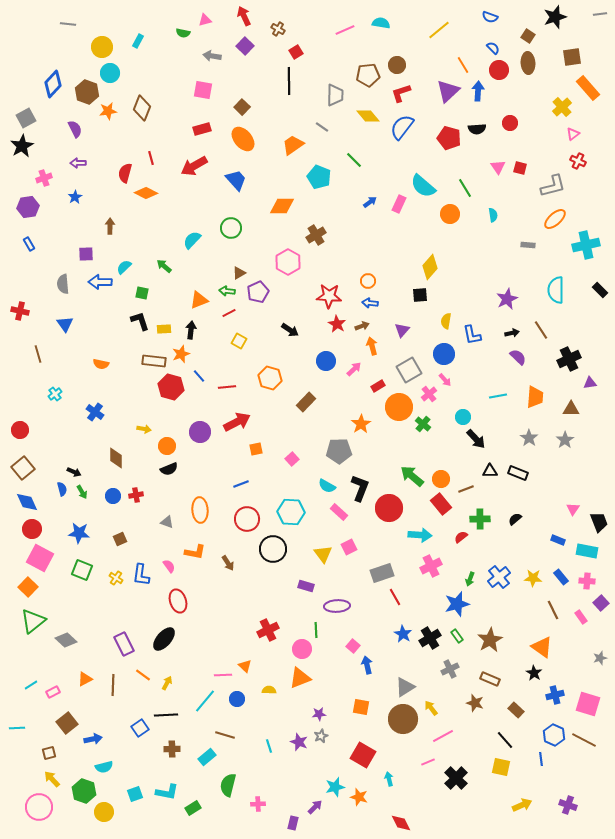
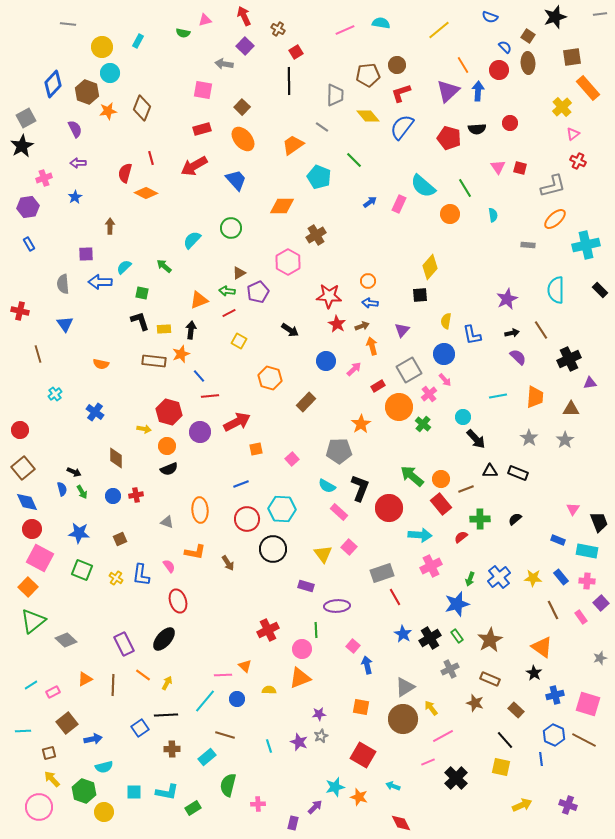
blue semicircle at (493, 48): moved 12 px right, 1 px up
gray arrow at (212, 56): moved 12 px right, 8 px down
red hexagon at (171, 387): moved 2 px left, 25 px down
red line at (227, 387): moved 17 px left, 9 px down
cyan hexagon at (291, 512): moved 9 px left, 3 px up
pink square at (349, 547): rotated 21 degrees counterclockwise
cyan line at (17, 728): moved 6 px right, 3 px down
cyan arrow at (389, 779): moved 4 px right, 7 px down; rotated 56 degrees counterclockwise
cyan square at (135, 794): moved 1 px left, 2 px up; rotated 21 degrees clockwise
